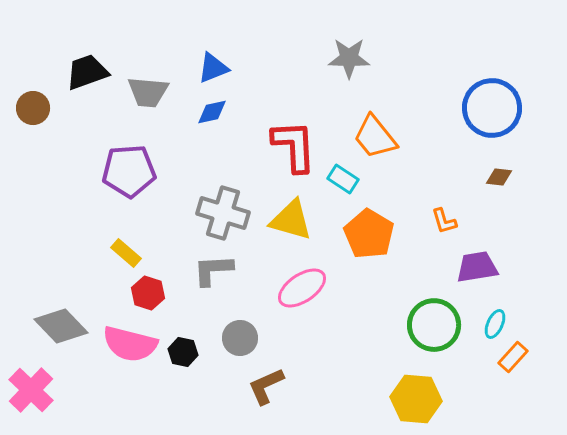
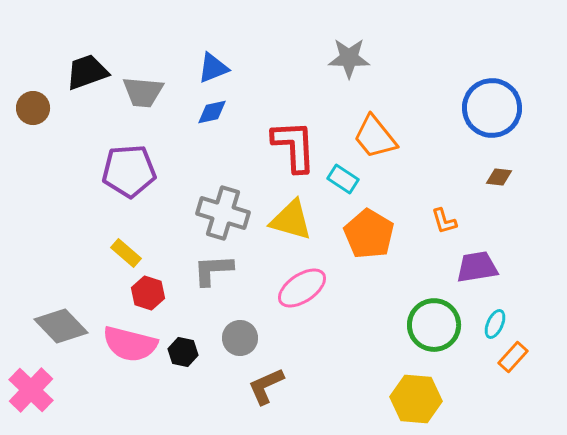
gray trapezoid: moved 5 px left
